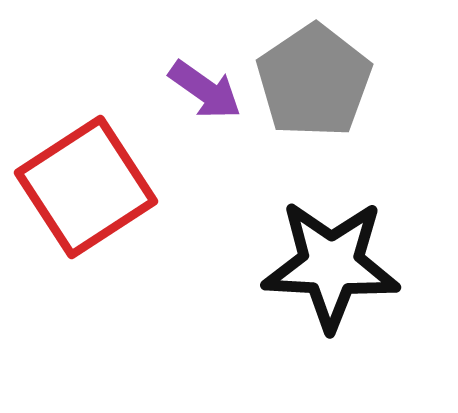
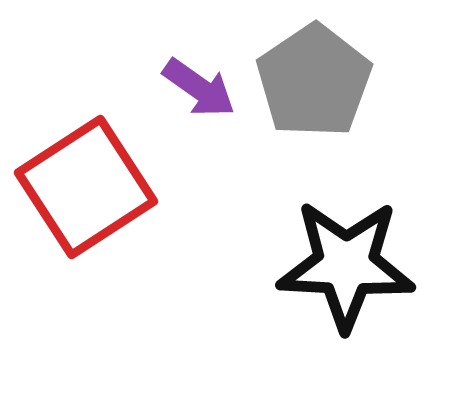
purple arrow: moved 6 px left, 2 px up
black star: moved 15 px right
